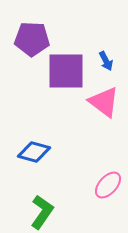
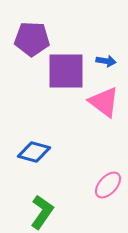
blue arrow: rotated 54 degrees counterclockwise
